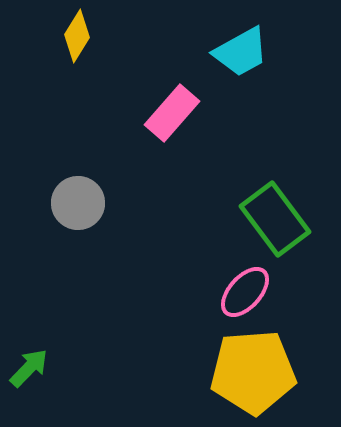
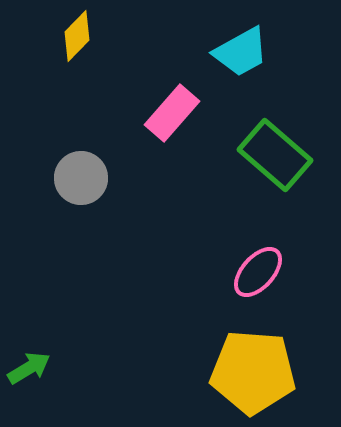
yellow diamond: rotated 12 degrees clockwise
gray circle: moved 3 px right, 25 px up
green rectangle: moved 64 px up; rotated 12 degrees counterclockwise
pink ellipse: moved 13 px right, 20 px up
green arrow: rotated 15 degrees clockwise
yellow pentagon: rotated 8 degrees clockwise
